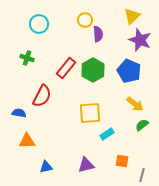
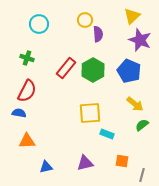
red semicircle: moved 15 px left, 5 px up
cyan rectangle: rotated 56 degrees clockwise
purple triangle: moved 1 px left, 2 px up
